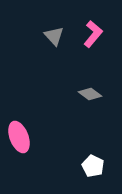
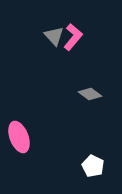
pink L-shape: moved 20 px left, 3 px down
